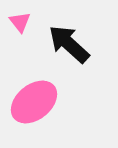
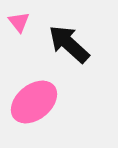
pink triangle: moved 1 px left
